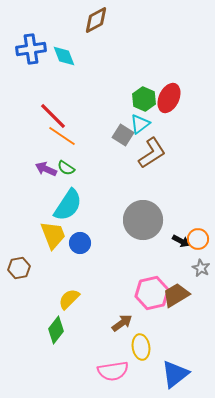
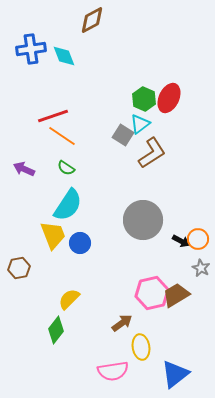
brown diamond: moved 4 px left
red line: rotated 64 degrees counterclockwise
purple arrow: moved 22 px left
